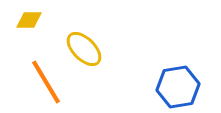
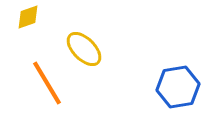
yellow diamond: moved 1 px left, 3 px up; rotated 20 degrees counterclockwise
orange line: moved 1 px right, 1 px down
